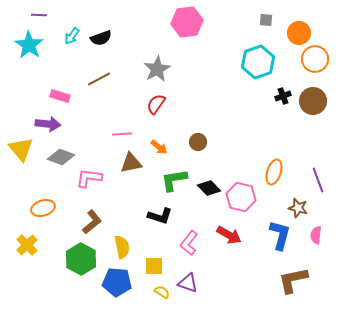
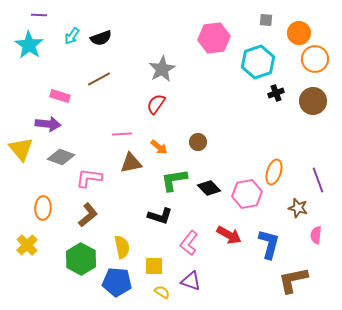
pink hexagon at (187, 22): moved 27 px right, 16 px down
gray star at (157, 69): moved 5 px right
black cross at (283, 96): moved 7 px left, 3 px up
pink hexagon at (241, 197): moved 6 px right, 3 px up; rotated 24 degrees counterclockwise
orange ellipse at (43, 208): rotated 70 degrees counterclockwise
brown L-shape at (92, 222): moved 4 px left, 7 px up
blue L-shape at (280, 235): moved 11 px left, 9 px down
purple triangle at (188, 283): moved 3 px right, 2 px up
